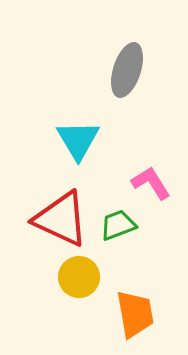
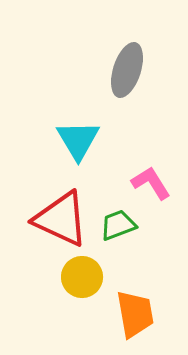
yellow circle: moved 3 px right
